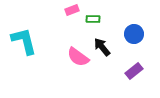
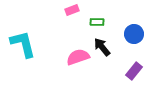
green rectangle: moved 4 px right, 3 px down
cyan L-shape: moved 1 px left, 3 px down
pink semicircle: rotated 125 degrees clockwise
purple rectangle: rotated 12 degrees counterclockwise
